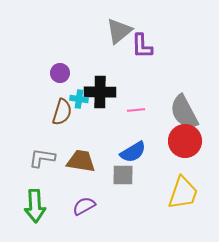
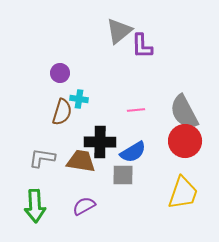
black cross: moved 50 px down
